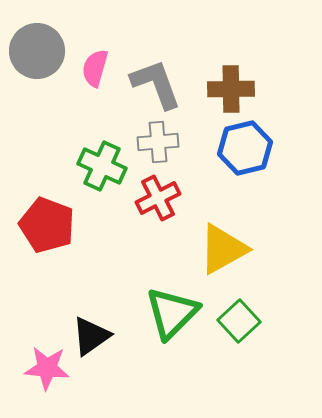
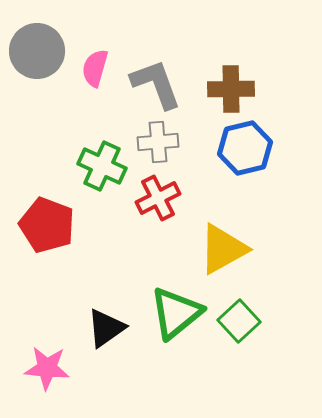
green triangle: moved 4 px right; rotated 6 degrees clockwise
black triangle: moved 15 px right, 8 px up
